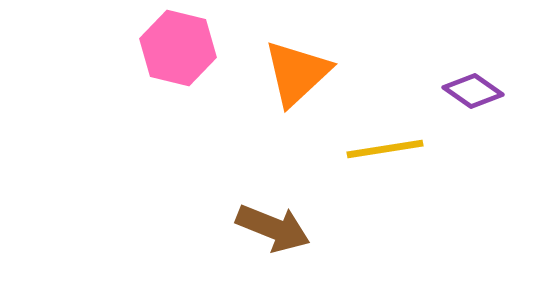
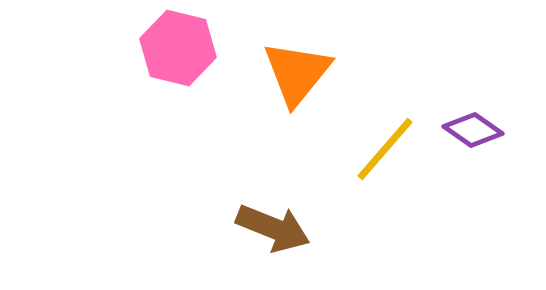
orange triangle: rotated 8 degrees counterclockwise
purple diamond: moved 39 px down
yellow line: rotated 40 degrees counterclockwise
